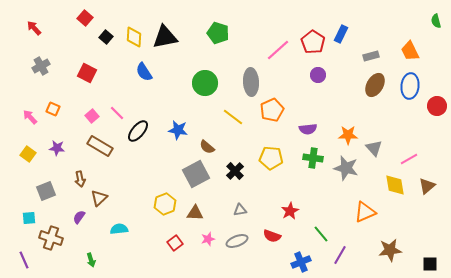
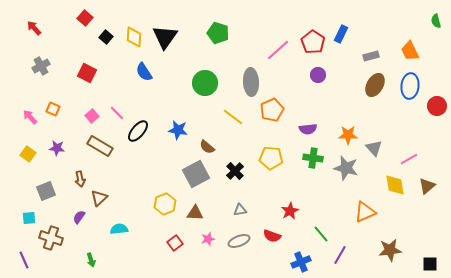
black triangle at (165, 37): rotated 44 degrees counterclockwise
gray ellipse at (237, 241): moved 2 px right
